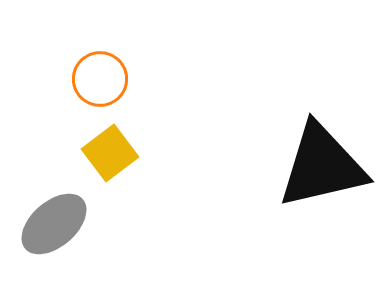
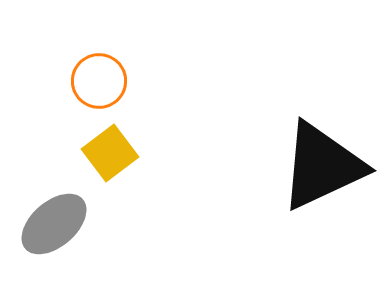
orange circle: moved 1 px left, 2 px down
black triangle: rotated 12 degrees counterclockwise
